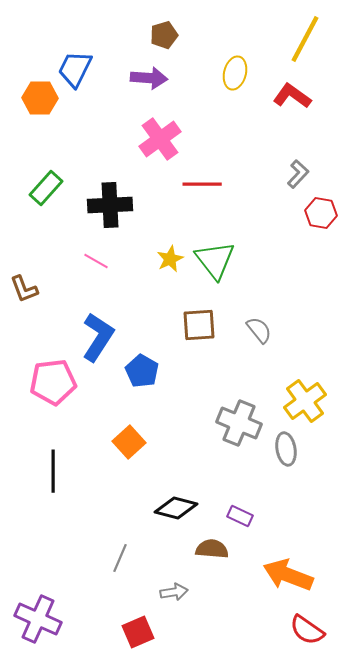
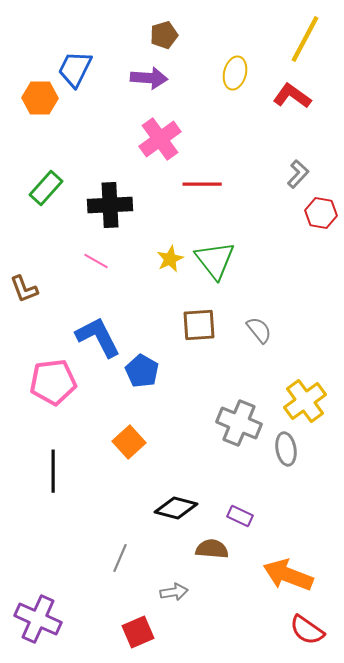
blue L-shape: rotated 60 degrees counterclockwise
